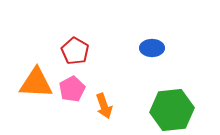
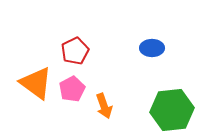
red pentagon: rotated 16 degrees clockwise
orange triangle: rotated 33 degrees clockwise
